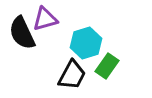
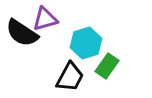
black semicircle: rotated 32 degrees counterclockwise
black trapezoid: moved 2 px left, 2 px down
